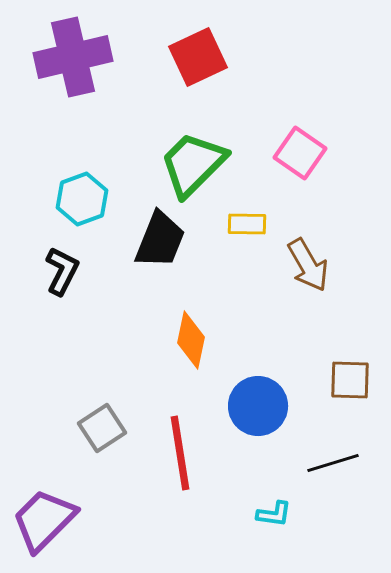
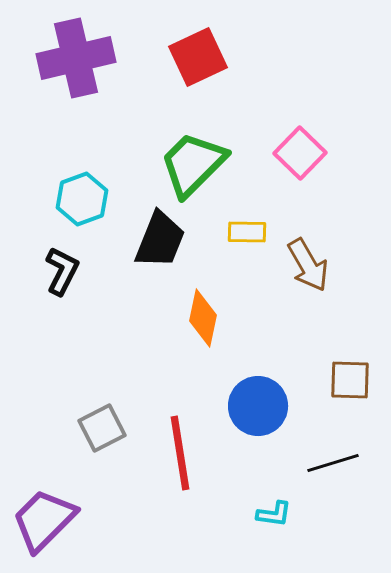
purple cross: moved 3 px right, 1 px down
pink square: rotated 9 degrees clockwise
yellow rectangle: moved 8 px down
orange diamond: moved 12 px right, 22 px up
gray square: rotated 6 degrees clockwise
